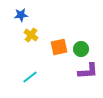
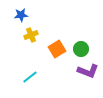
yellow cross: rotated 32 degrees clockwise
orange square: moved 2 px left, 2 px down; rotated 18 degrees counterclockwise
purple L-shape: rotated 25 degrees clockwise
